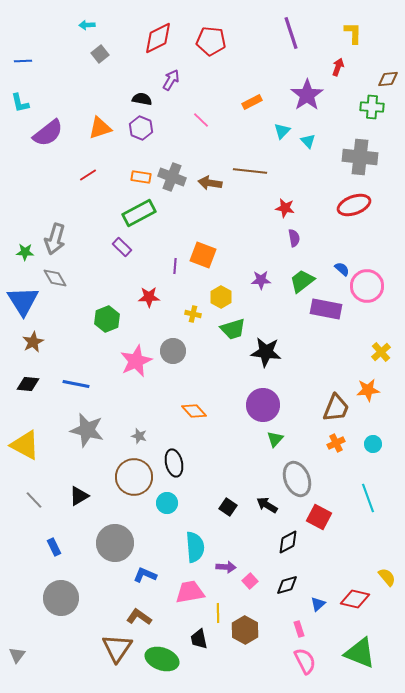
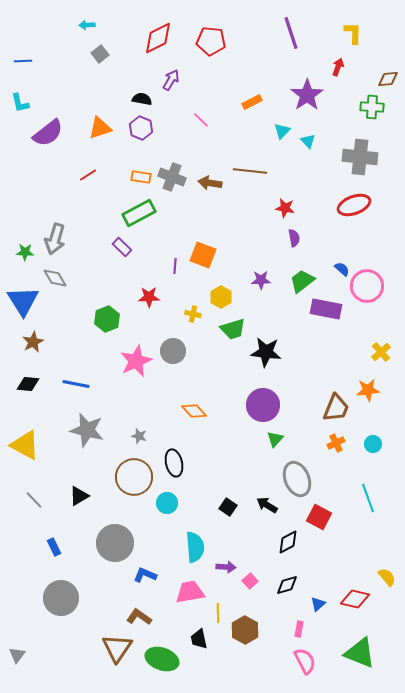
pink rectangle at (299, 629): rotated 28 degrees clockwise
